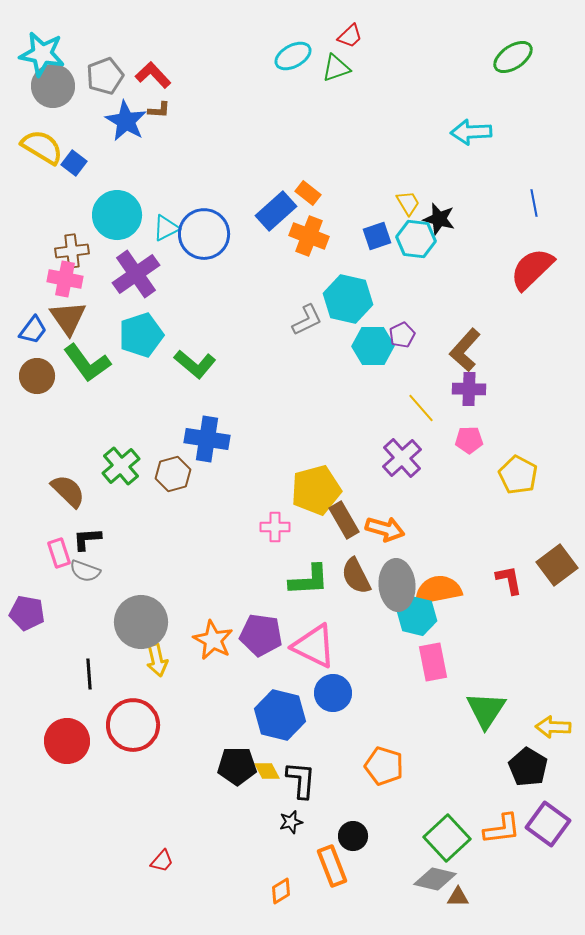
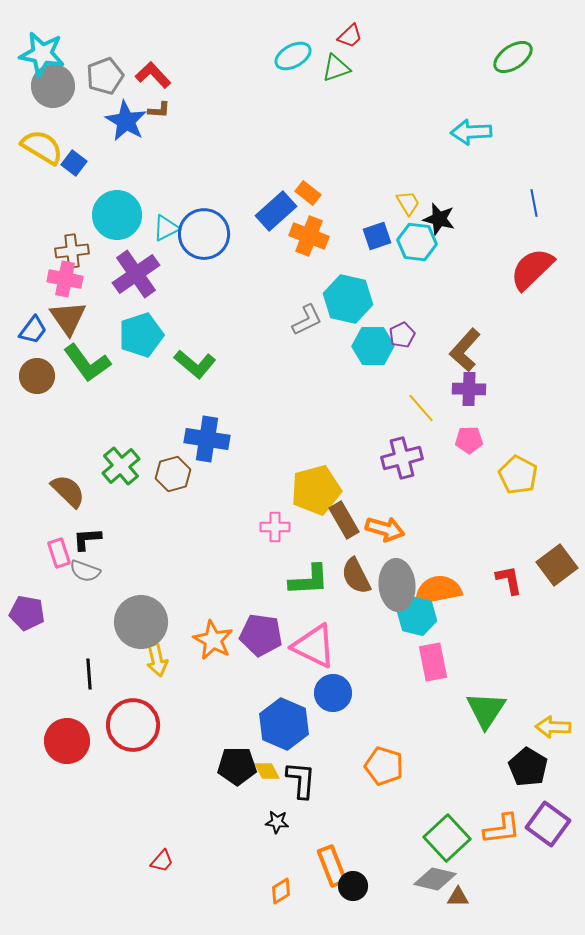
cyan hexagon at (416, 239): moved 1 px right, 3 px down
purple cross at (402, 458): rotated 27 degrees clockwise
blue hexagon at (280, 715): moved 4 px right, 9 px down; rotated 9 degrees clockwise
black star at (291, 822): moved 14 px left; rotated 20 degrees clockwise
black circle at (353, 836): moved 50 px down
